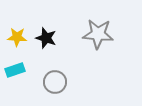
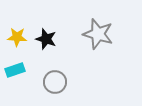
gray star: rotated 12 degrees clockwise
black star: moved 1 px down
